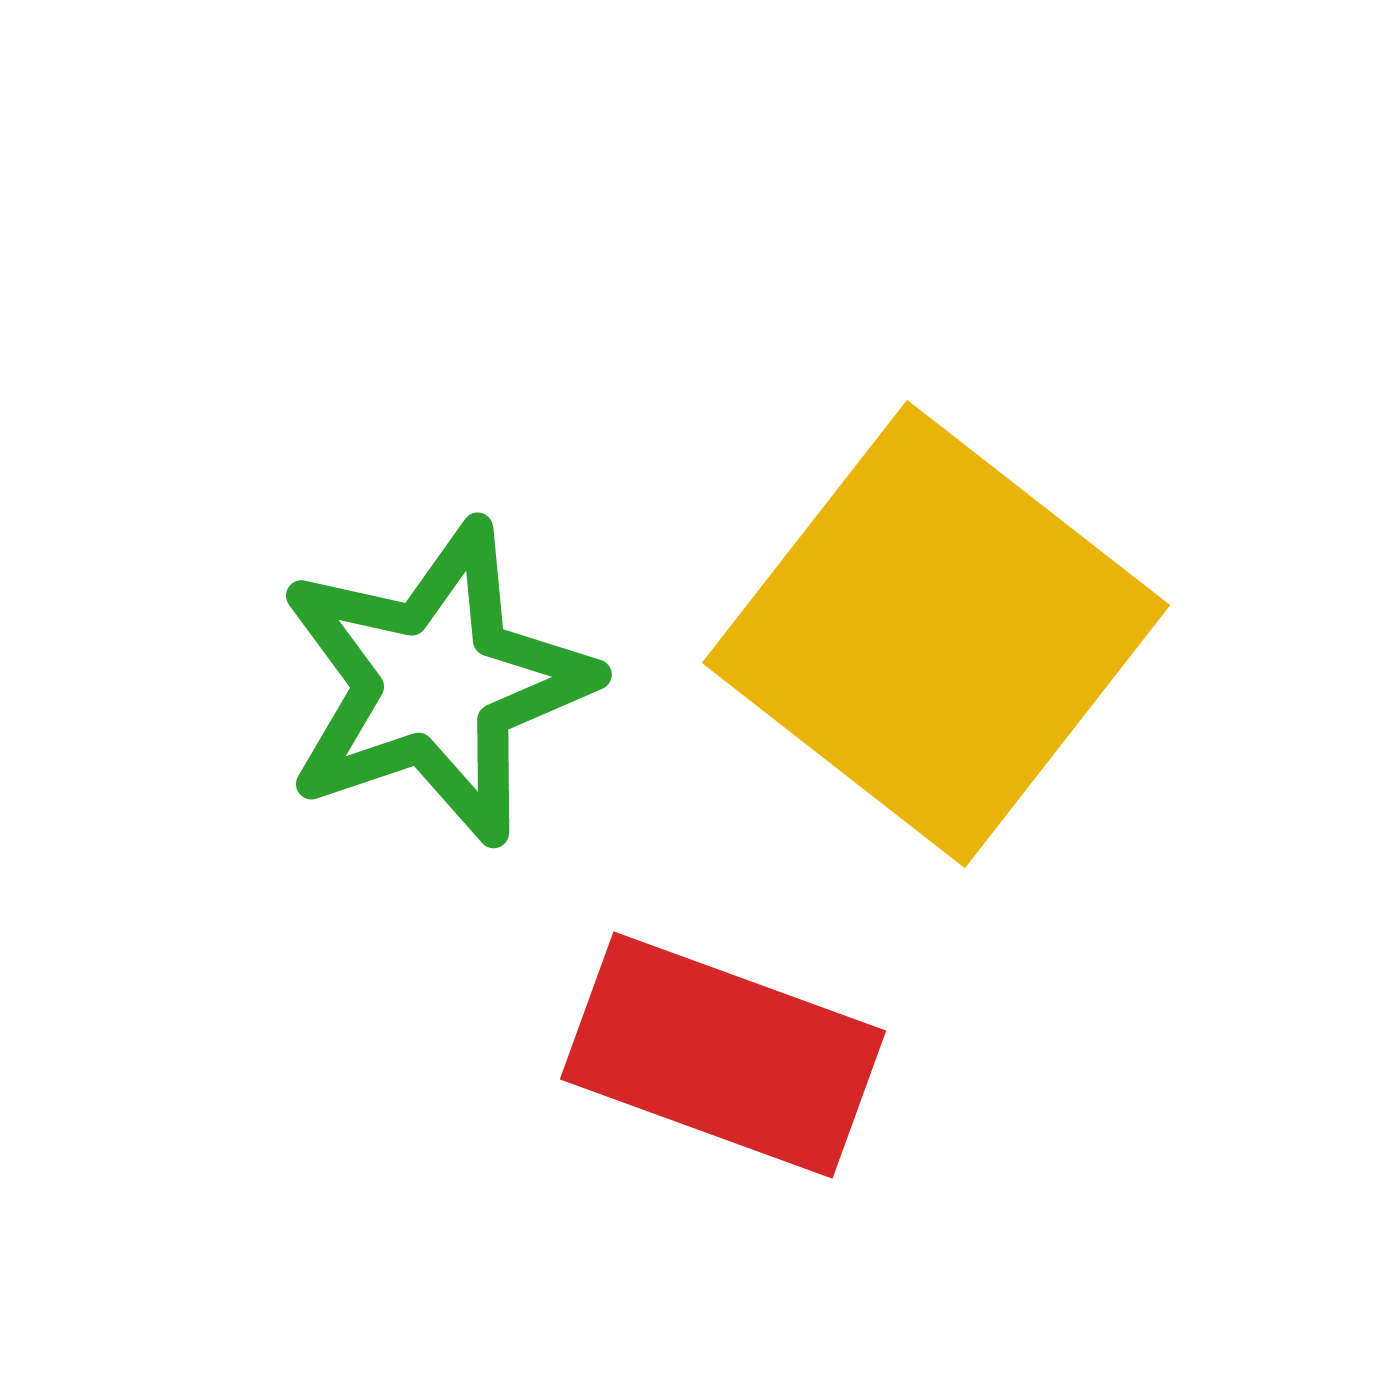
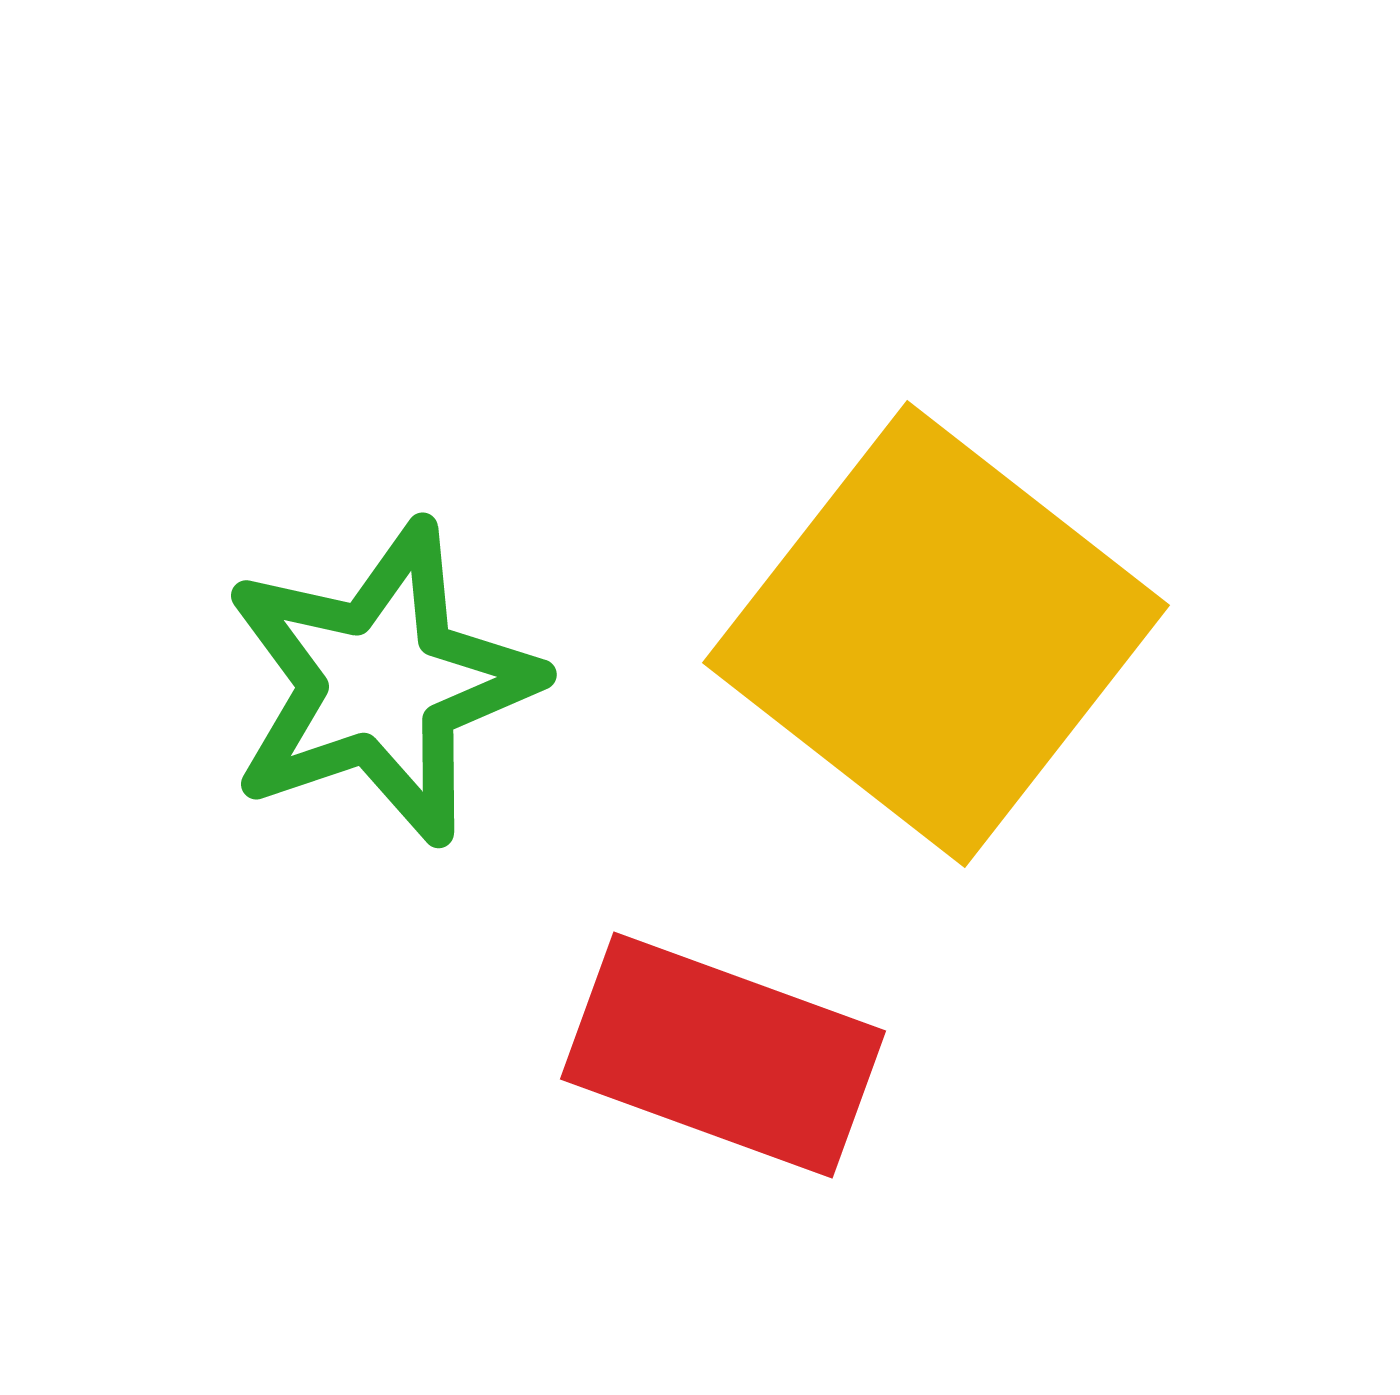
green star: moved 55 px left
